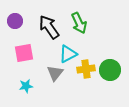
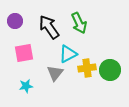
yellow cross: moved 1 px right, 1 px up
